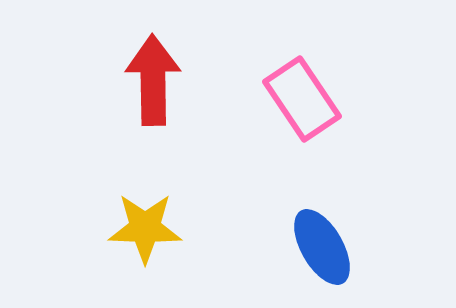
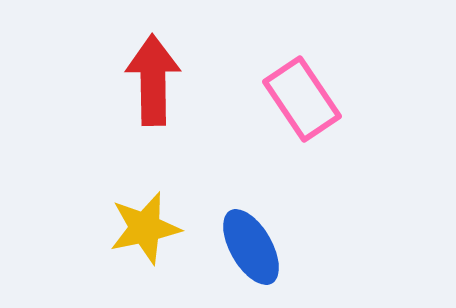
yellow star: rotated 14 degrees counterclockwise
blue ellipse: moved 71 px left
